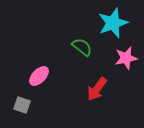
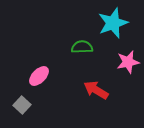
green semicircle: rotated 40 degrees counterclockwise
pink star: moved 2 px right, 4 px down
red arrow: moved 1 px left, 1 px down; rotated 85 degrees clockwise
gray square: rotated 24 degrees clockwise
